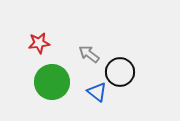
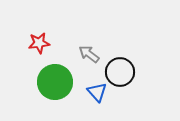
green circle: moved 3 px right
blue triangle: rotated 10 degrees clockwise
